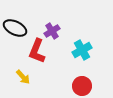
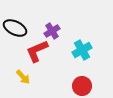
red L-shape: rotated 45 degrees clockwise
